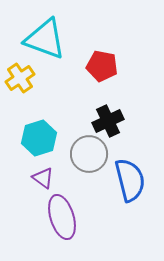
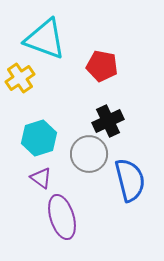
purple triangle: moved 2 px left
